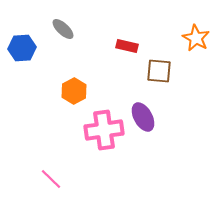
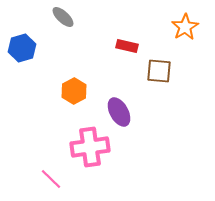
gray ellipse: moved 12 px up
orange star: moved 11 px left, 11 px up; rotated 12 degrees clockwise
blue hexagon: rotated 12 degrees counterclockwise
purple ellipse: moved 24 px left, 5 px up
pink cross: moved 14 px left, 17 px down
